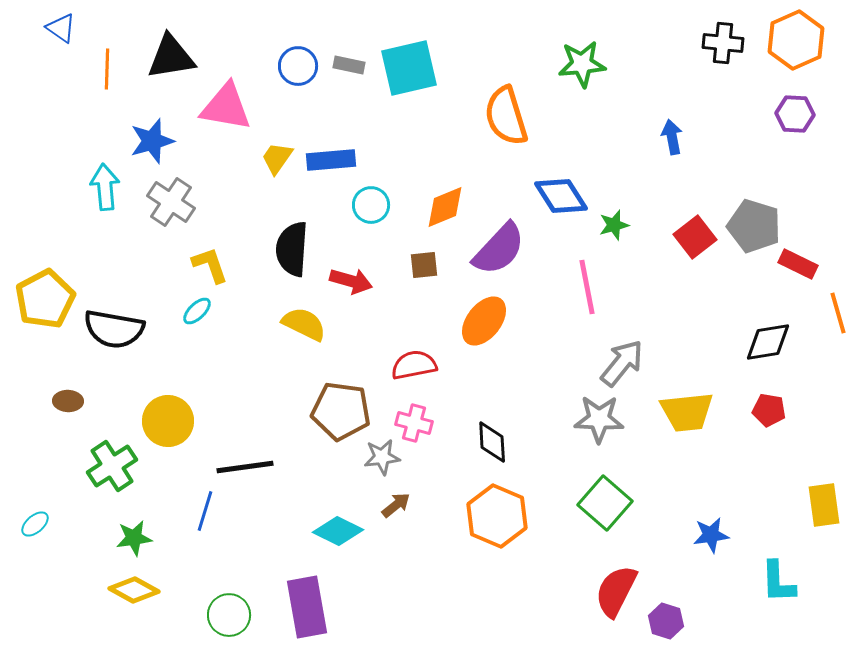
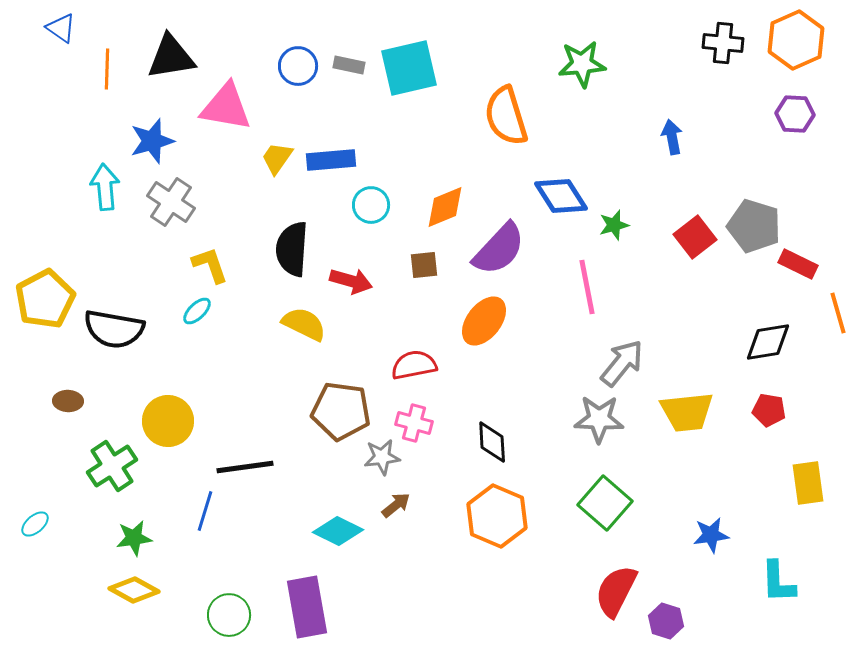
yellow rectangle at (824, 505): moved 16 px left, 22 px up
